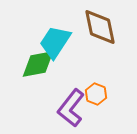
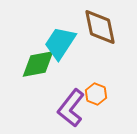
cyan trapezoid: moved 5 px right, 1 px down
